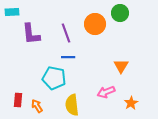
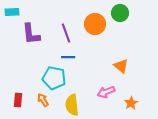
orange triangle: rotated 21 degrees counterclockwise
orange arrow: moved 6 px right, 6 px up
